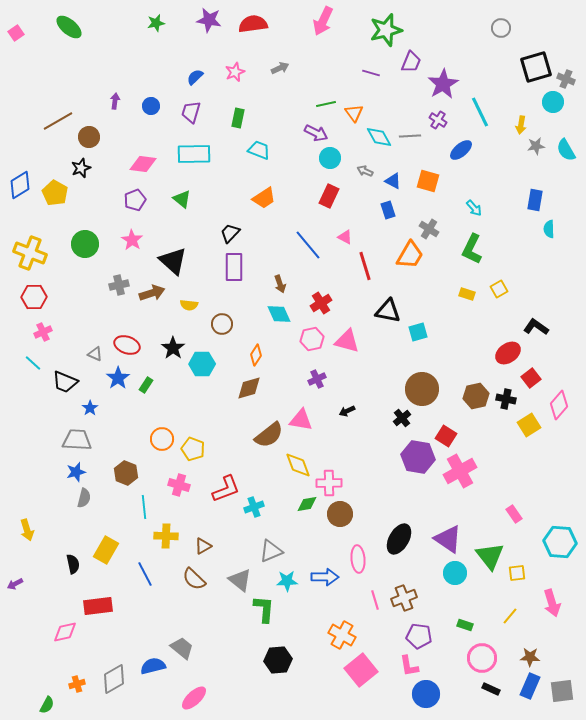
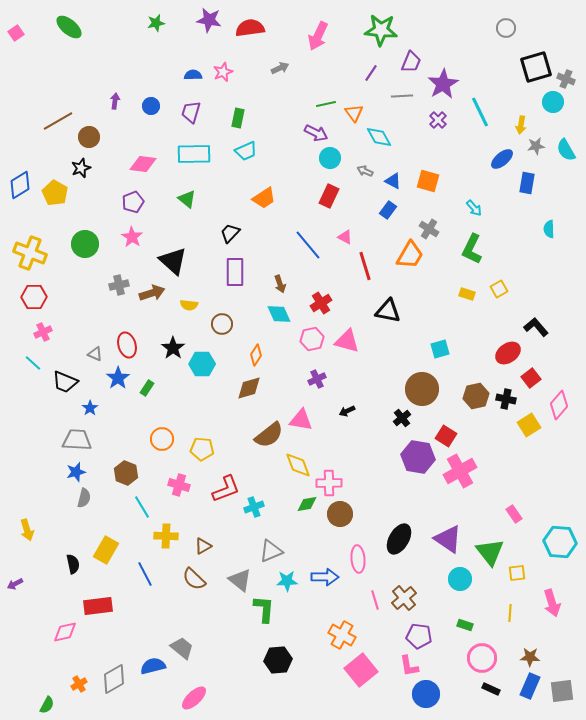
pink arrow at (323, 21): moved 5 px left, 15 px down
red semicircle at (253, 24): moved 3 px left, 4 px down
gray circle at (501, 28): moved 5 px right
green star at (386, 30): moved 5 px left; rotated 20 degrees clockwise
pink star at (235, 72): moved 12 px left
purple line at (371, 73): rotated 72 degrees counterclockwise
blue semicircle at (195, 77): moved 2 px left, 2 px up; rotated 42 degrees clockwise
purple cross at (438, 120): rotated 12 degrees clockwise
gray line at (410, 136): moved 8 px left, 40 px up
cyan trapezoid at (259, 150): moved 13 px left, 1 px down; rotated 135 degrees clockwise
blue ellipse at (461, 150): moved 41 px right, 9 px down
green triangle at (182, 199): moved 5 px right
purple pentagon at (135, 200): moved 2 px left, 2 px down
blue rectangle at (535, 200): moved 8 px left, 17 px up
blue rectangle at (388, 210): rotated 54 degrees clockwise
pink star at (132, 240): moved 3 px up
purple rectangle at (234, 267): moved 1 px right, 5 px down
black L-shape at (536, 327): rotated 15 degrees clockwise
cyan square at (418, 332): moved 22 px right, 17 px down
red ellipse at (127, 345): rotated 55 degrees clockwise
green rectangle at (146, 385): moved 1 px right, 3 px down
yellow pentagon at (193, 449): moved 9 px right; rotated 15 degrees counterclockwise
cyan line at (144, 507): moved 2 px left; rotated 25 degrees counterclockwise
green triangle at (490, 556): moved 4 px up
cyan circle at (455, 573): moved 5 px right, 6 px down
brown cross at (404, 598): rotated 20 degrees counterclockwise
yellow line at (510, 616): moved 3 px up; rotated 36 degrees counterclockwise
orange cross at (77, 684): moved 2 px right; rotated 14 degrees counterclockwise
